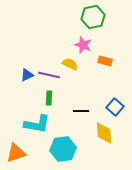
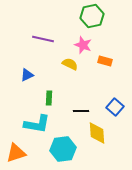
green hexagon: moved 1 px left, 1 px up
purple line: moved 6 px left, 36 px up
yellow diamond: moved 7 px left
